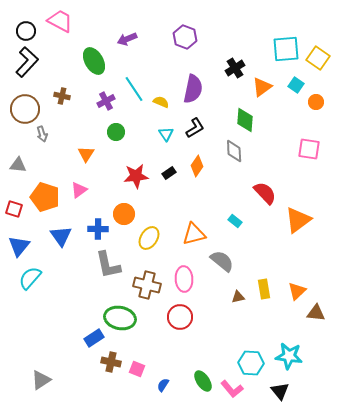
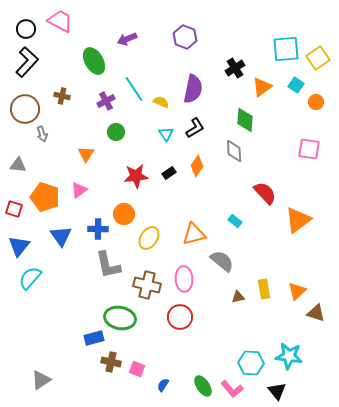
black circle at (26, 31): moved 2 px up
yellow square at (318, 58): rotated 20 degrees clockwise
brown triangle at (316, 313): rotated 12 degrees clockwise
blue rectangle at (94, 338): rotated 18 degrees clockwise
green ellipse at (203, 381): moved 5 px down
black triangle at (280, 391): moved 3 px left
